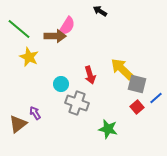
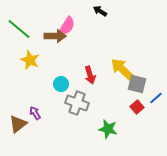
yellow star: moved 1 px right, 3 px down
